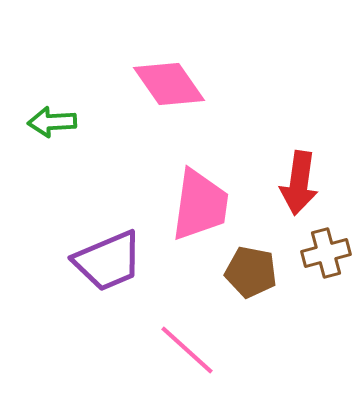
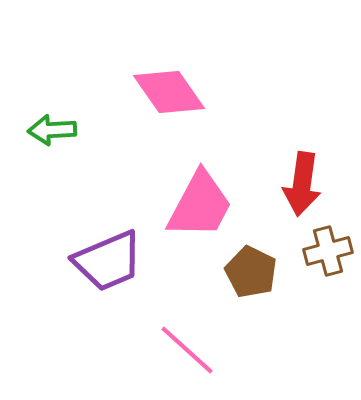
pink diamond: moved 8 px down
green arrow: moved 8 px down
red arrow: moved 3 px right, 1 px down
pink trapezoid: rotated 20 degrees clockwise
brown cross: moved 2 px right, 2 px up
brown pentagon: rotated 15 degrees clockwise
